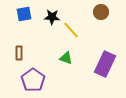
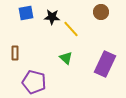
blue square: moved 2 px right, 1 px up
yellow line: moved 1 px up
brown rectangle: moved 4 px left
green triangle: rotated 24 degrees clockwise
purple pentagon: moved 1 px right, 2 px down; rotated 20 degrees counterclockwise
